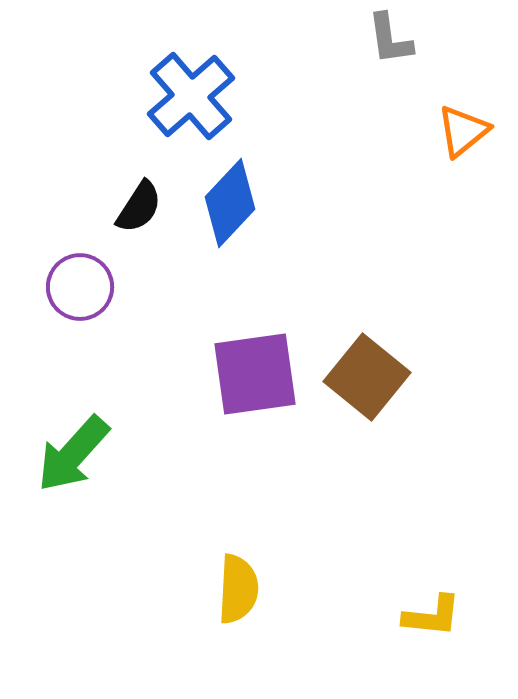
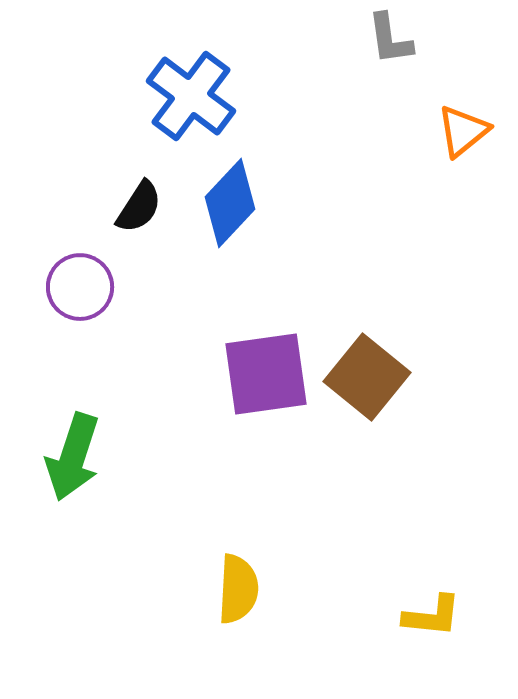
blue cross: rotated 12 degrees counterclockwise
purple square: moved 11 px right
green arrow: moved 3 px down; rotated 24 degrees counterclockwise
